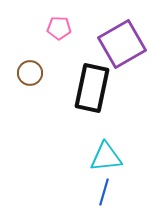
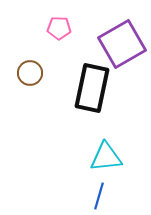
blue line: moved 5 px left, 4 px down
